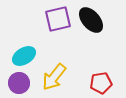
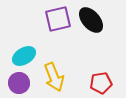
yellow arrow: rotated 60 degrees counterclockwise
